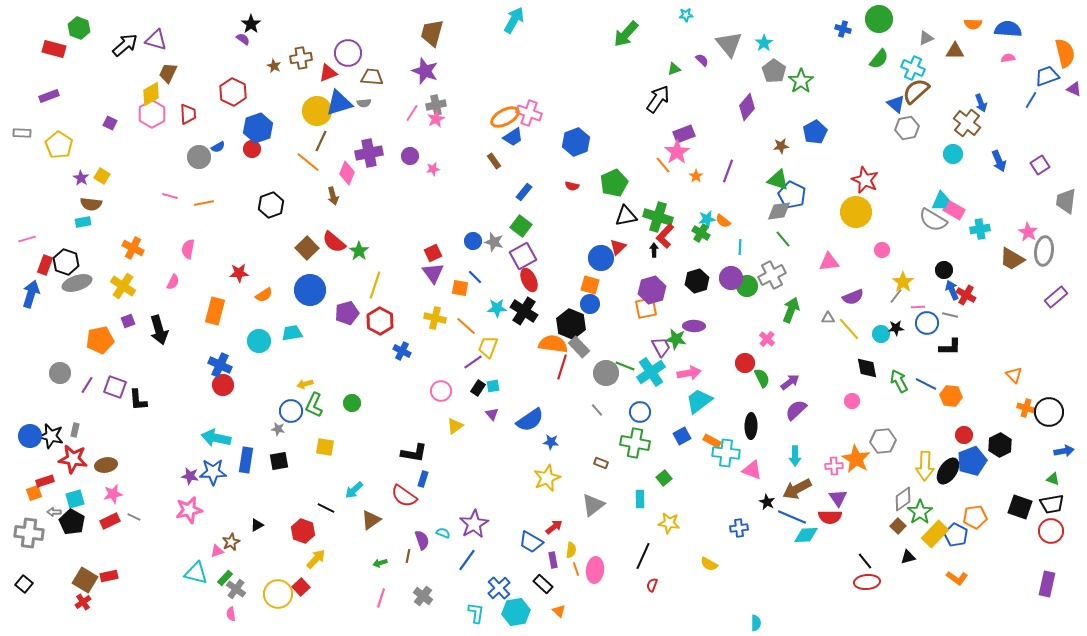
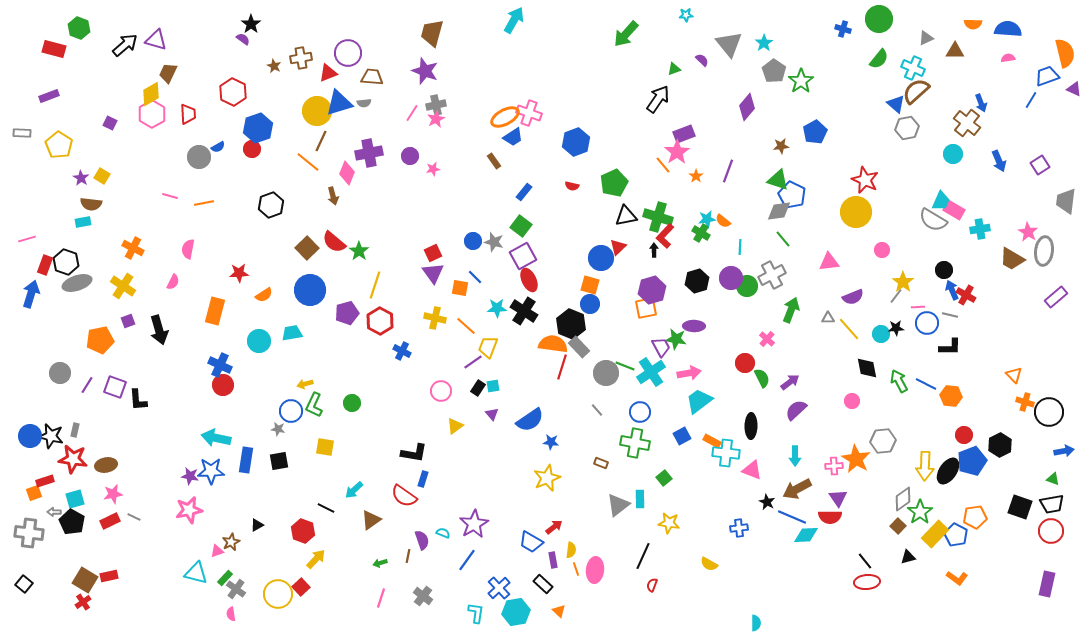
orange cross at (1026, 408): moved 1 px left, 6 px up
blue star at (213, 472): moved 2 px left, 1 px up
gray triangle at (593, 505): moved 25 px right
